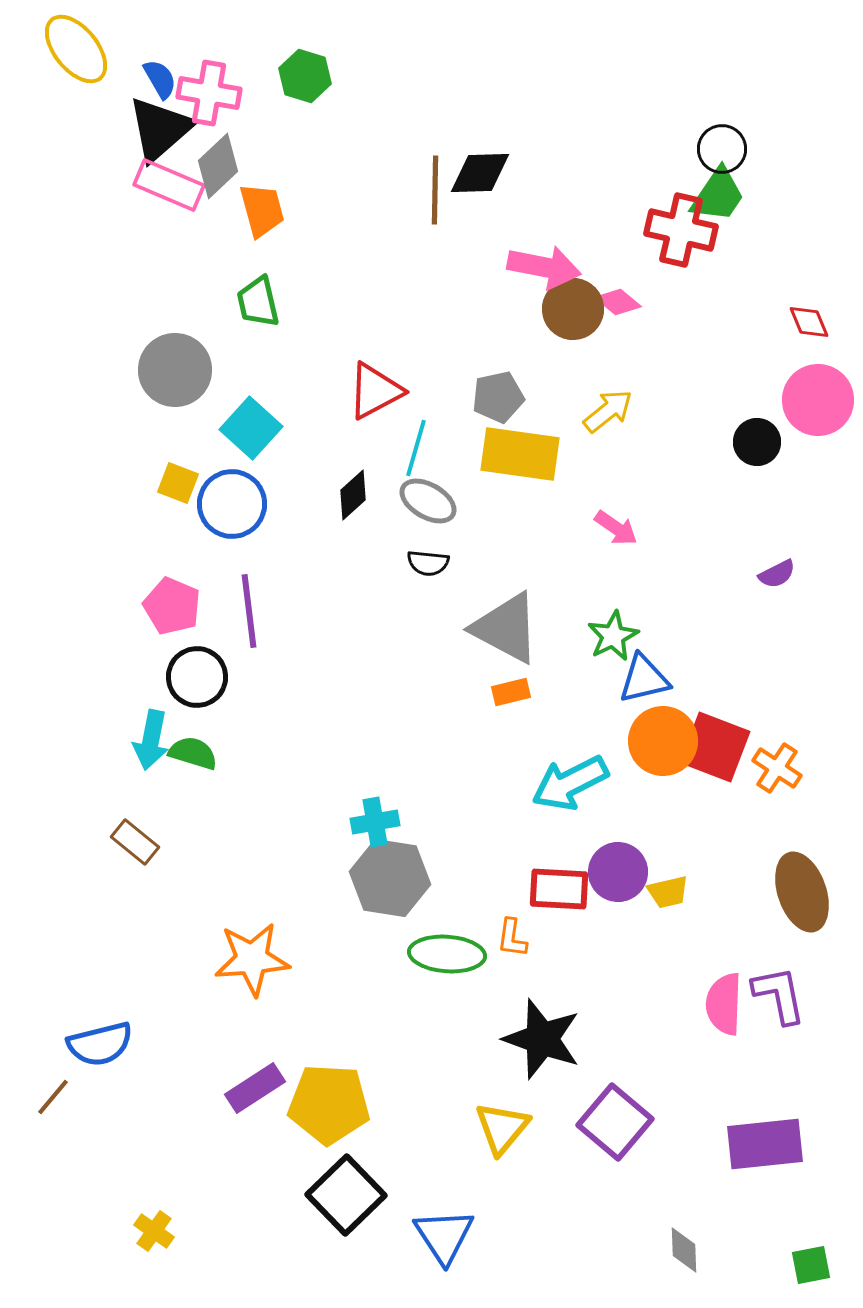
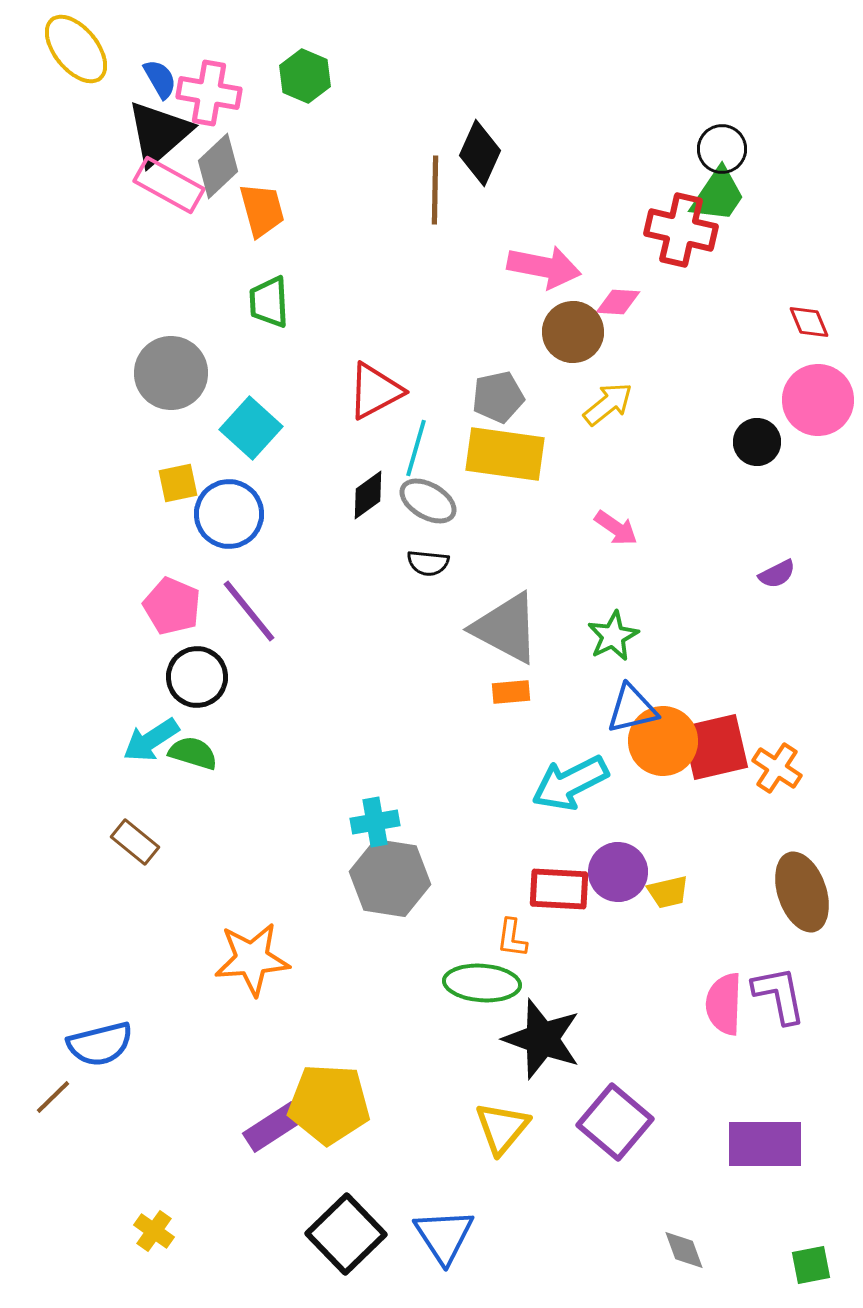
green hexagon at (305, 76): rotated 6 degrees clockwise
black triangle at (160, 129): moved 1 px left, 4 px down
black diamond at (480, 173): moved 20 px up; rotated 64 degrees counterclockwise
pink rectangle at (169, 185): rotated 6 degrees clockwise
green trapezoid at (258, 302): moved 11 px right; rotated 10 degrees clockwise
pink diamond at (618, 302): rotated 36 degrees counterclockwise
brown circle at (573, 309): moved 23 px down
gray circle at (175, 370): moved 4 px left, 3 px down
yellow arrow at (608, 411): moved 7 px up
yellow rectangle at (520, 454): moved 15 px left
yellow square at (178, 483): rotated 33 degrees counterclockwise
black diamond at (353, 495): moved 15 px right; rotated 6 degrees clockwise
blue circle at (232, 504): moved 3 px left, 10 px down
purple line at (249, 611): rotated 32 degrees counterclockwise
blue triangle at (644, 679): moved 12 px left, 30 px down
orange rectangle at (511, 692): rotated 9 degrees clockwise
cyan arrow at (151, 740): rotated 46 degrees clockwise
red square at (715, 747): rotated 34 degrees counterclockwise
green ellipse at (447, 954): moved 35 px right, 29 px down
purple rectangle at (255, 1088): moved 18 px right, 39 px down
brown line at (53, 1097): rotated 6 degrees clockwise
purple rectangle at (765, 1144): rotated 6 degrees clockwise
black square at (346, 1195): moved 39 px down
gray diamond at (684, 1250): rotated 18 degrees counterclockwise
